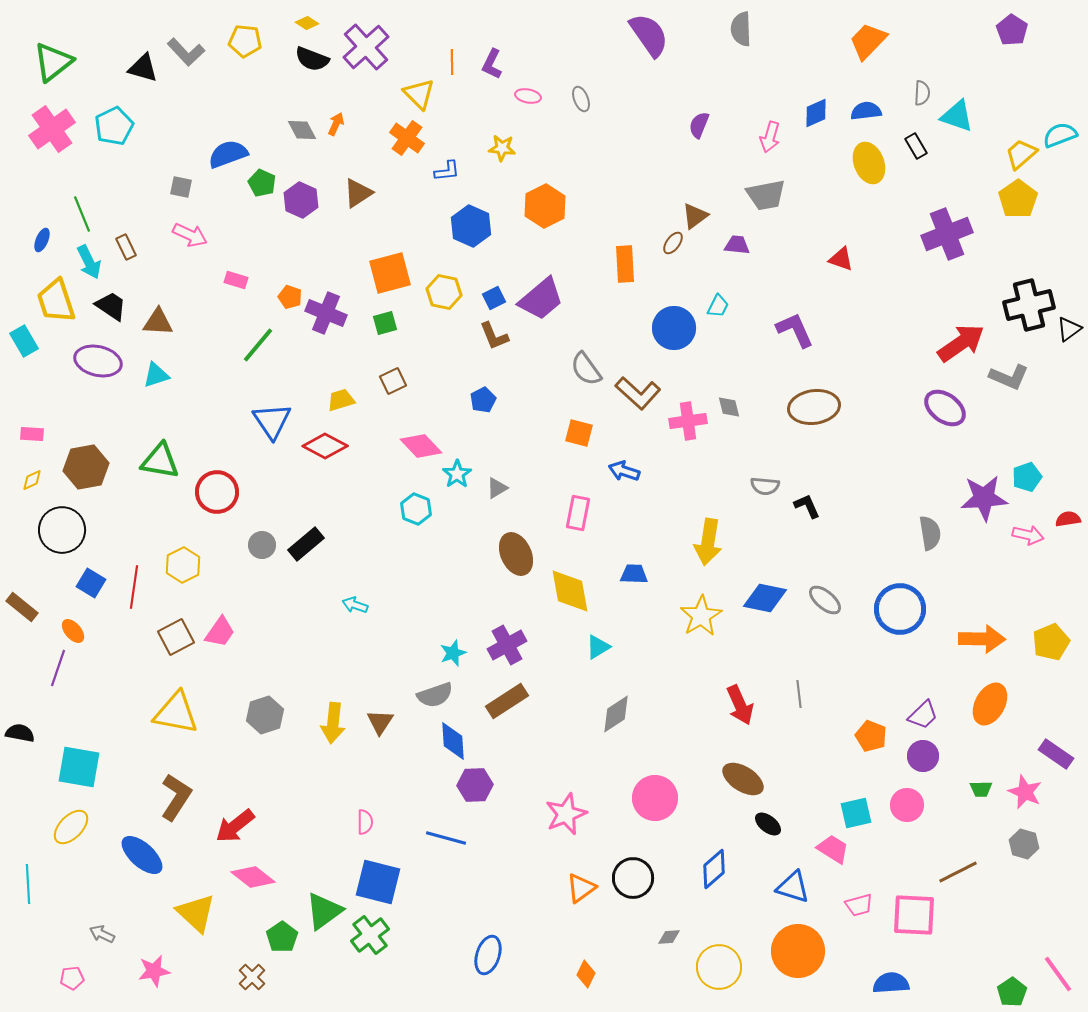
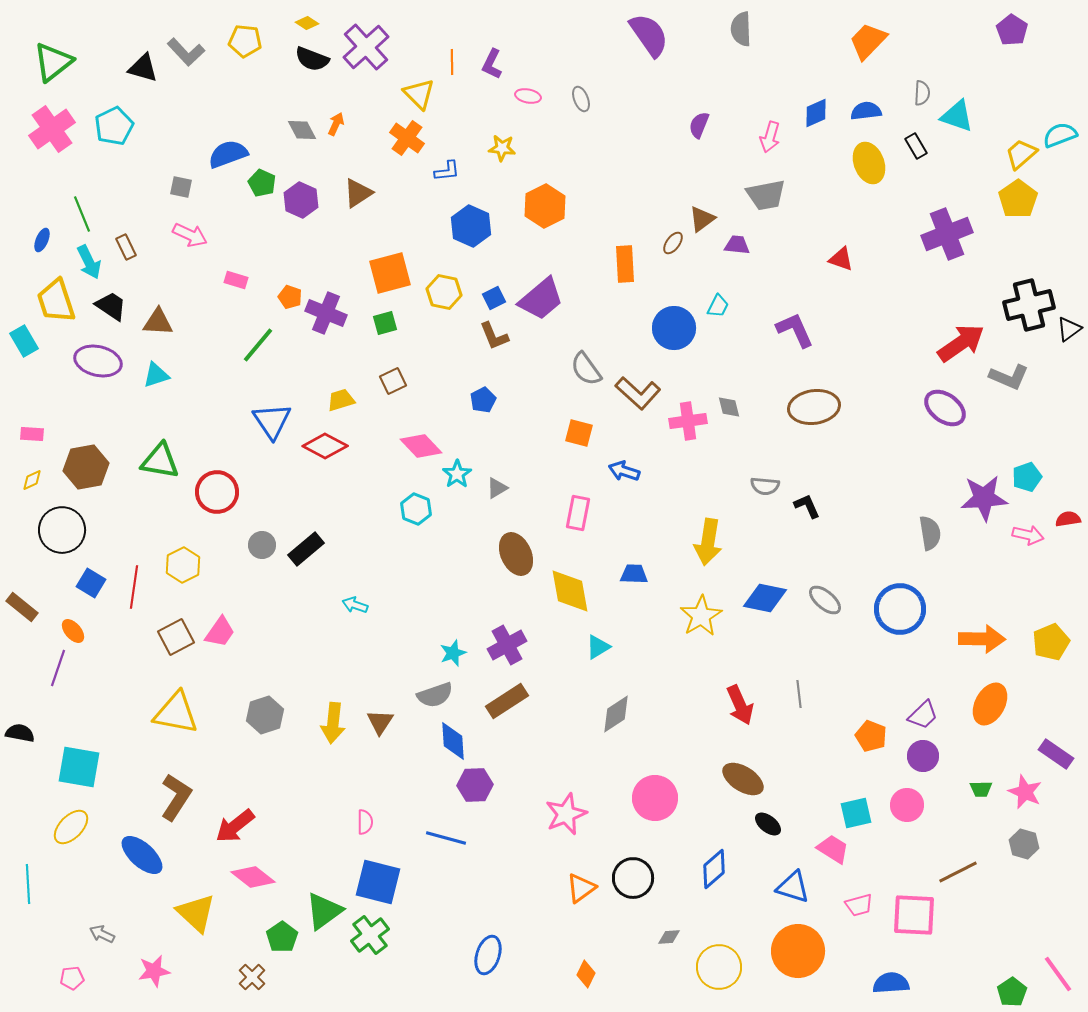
brown triangle at (695, 216): moved 7 px right, 3 px down
black rectangle at (306, 544): moved 5 px down
